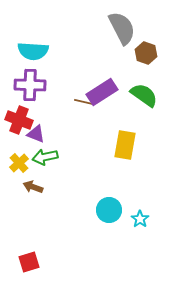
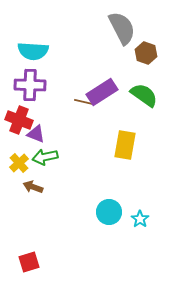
cyan circle: moved 2 px down
